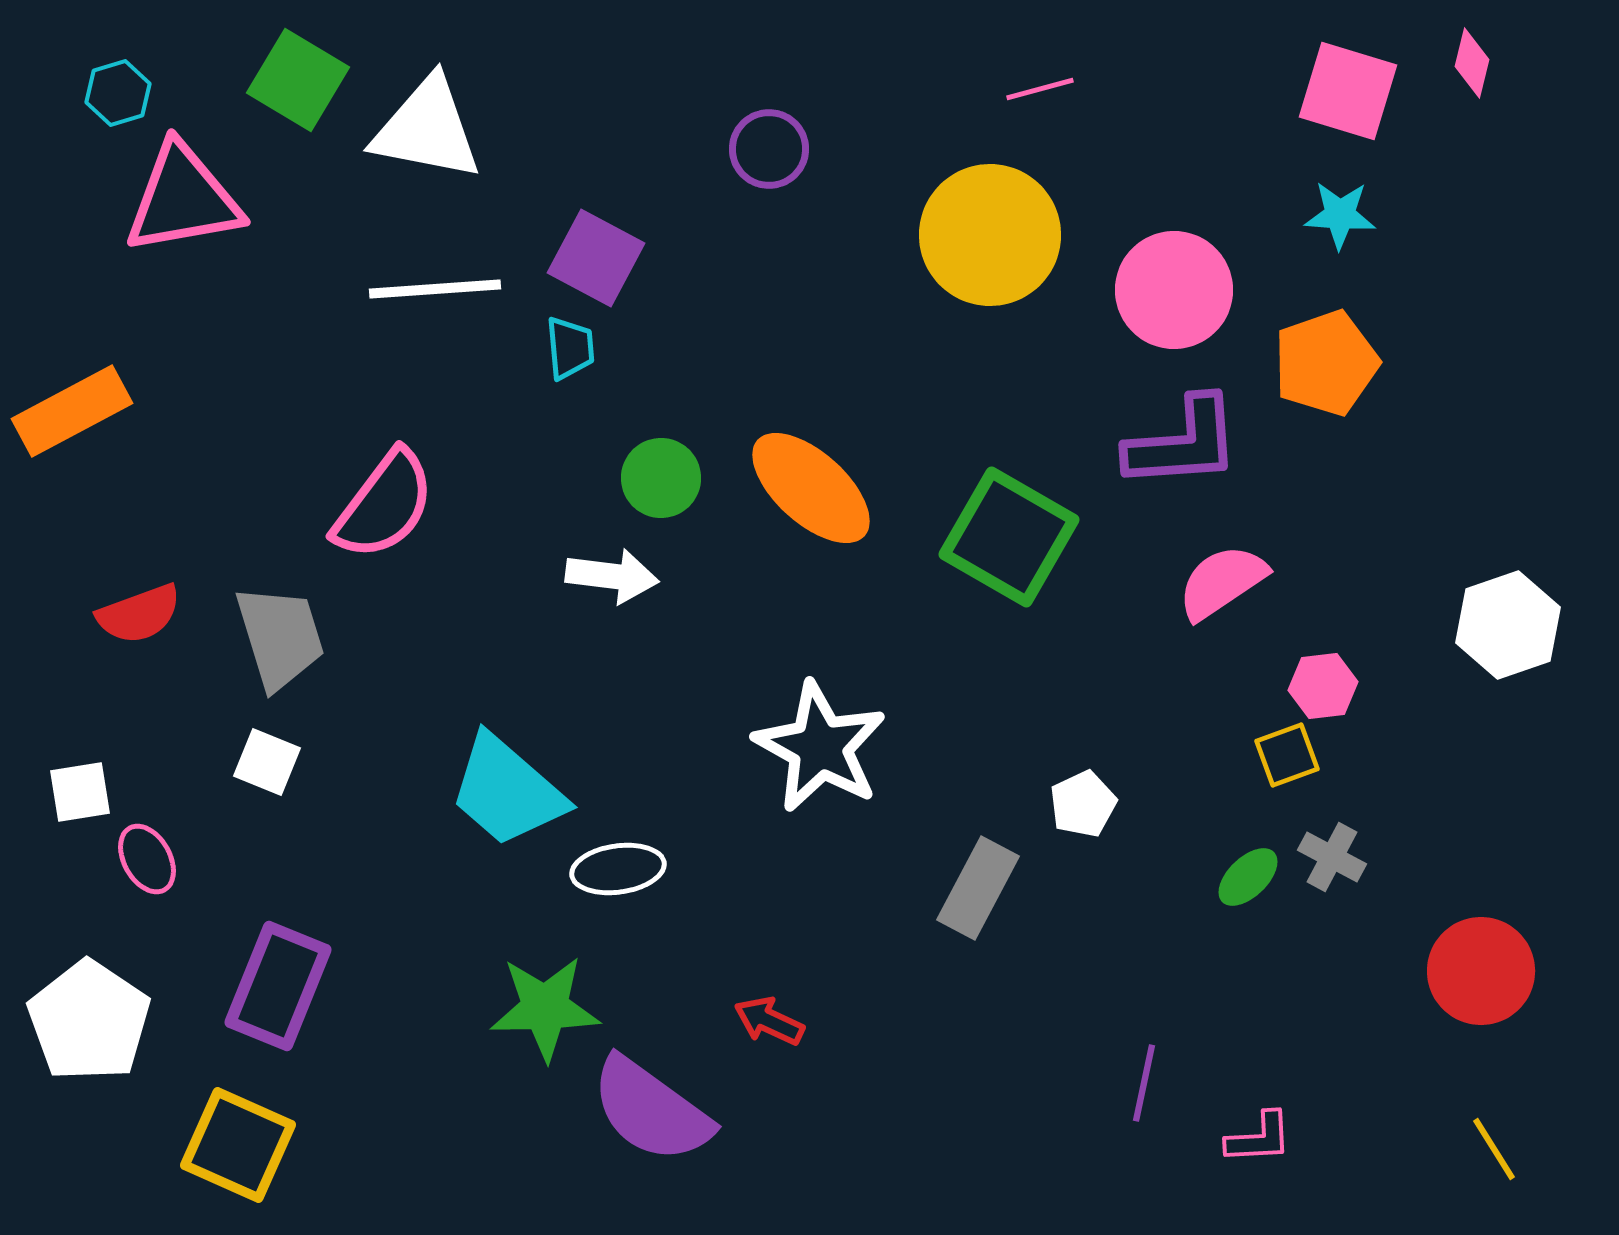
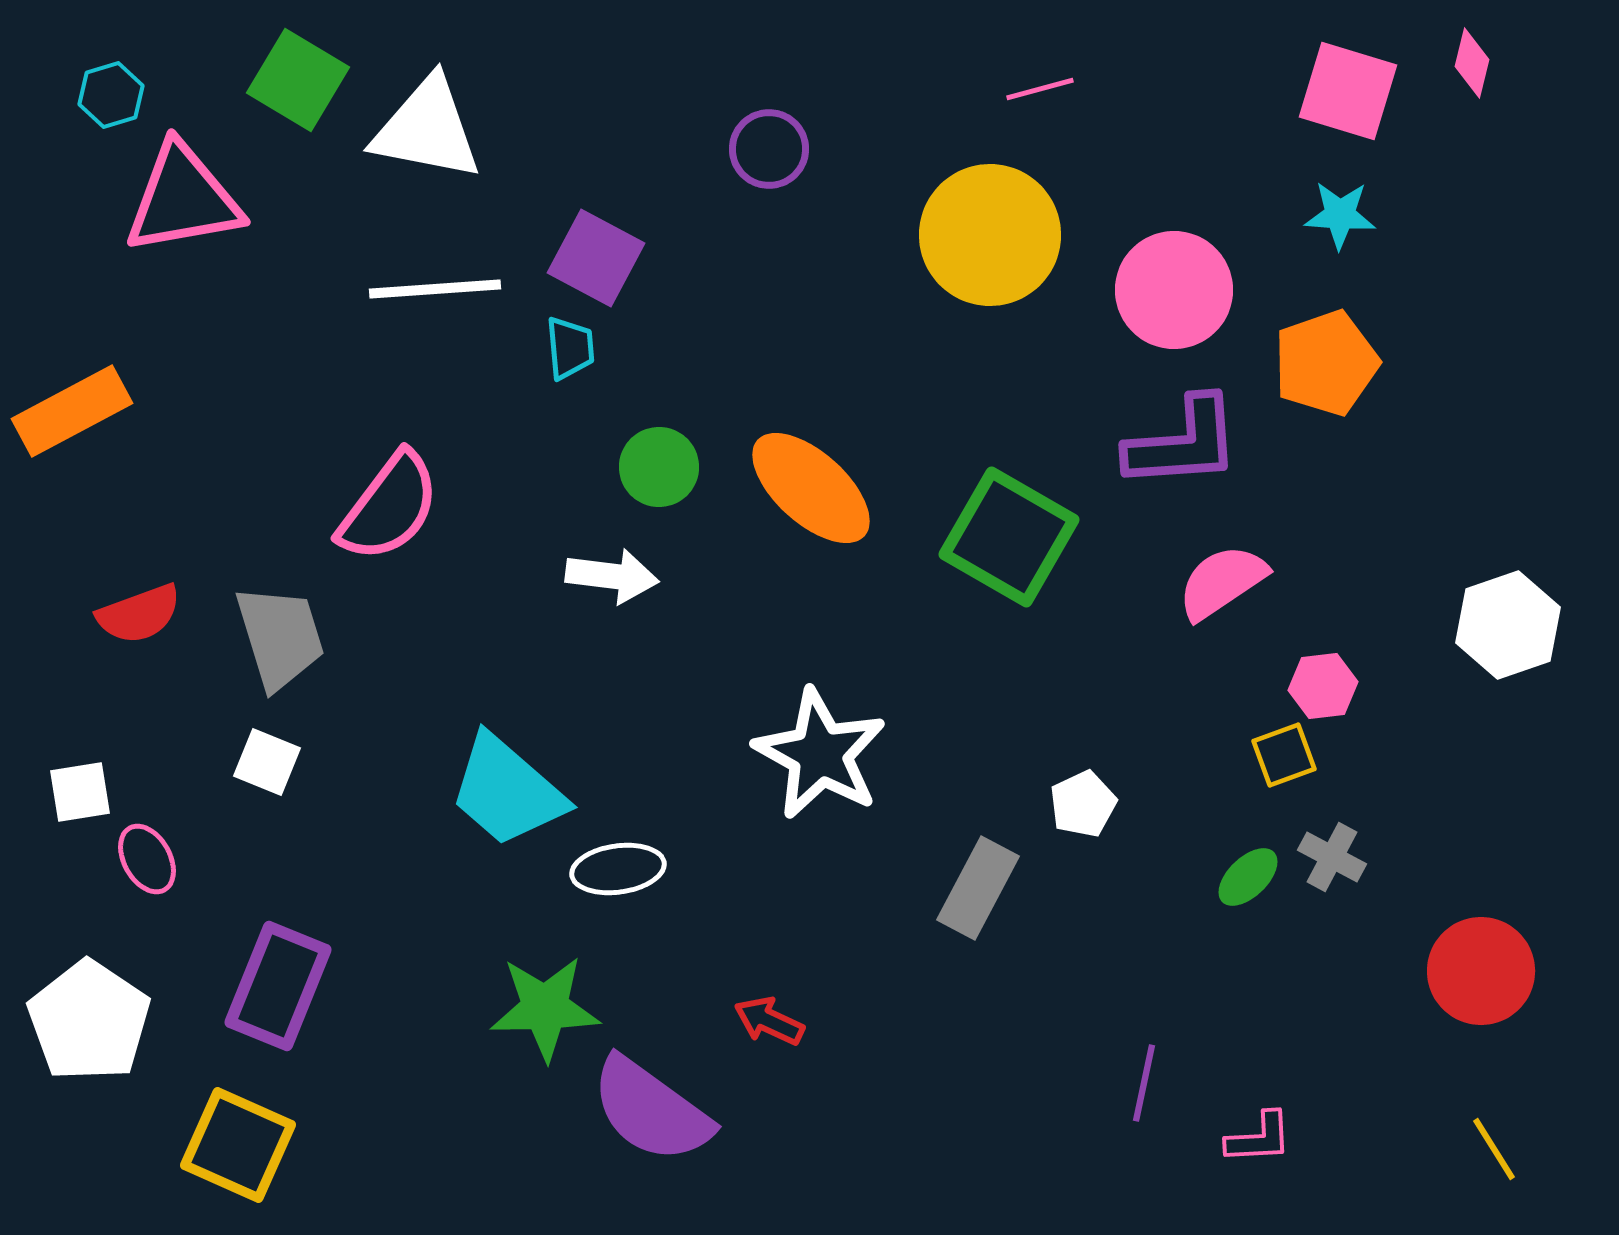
cyan hexagon at (118, 93): moved 7 px left, 2 px down
green circle at (661, 478): moved 2 px left, 11 px up
pink semicircle at (384, 505): moved 5 px right, 2 px down
white star at (820, 747): moved 7 px down
yellow square at (1287, 755): moved 3 px left
